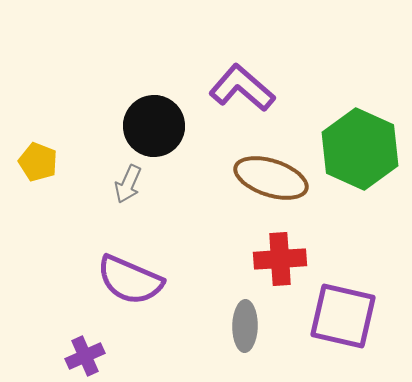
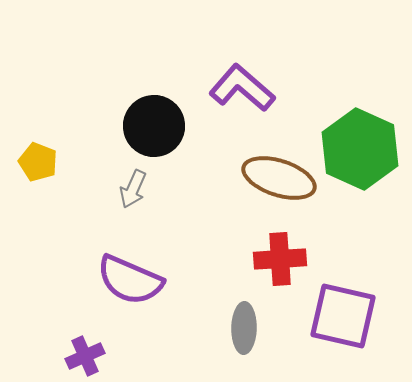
brown ellipse: moved 8 px right
gray arrow: moved 5 px right, 5 px down
gray ellipse: moved 1 px left, 2 px down
